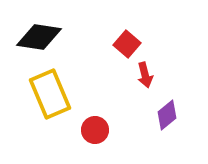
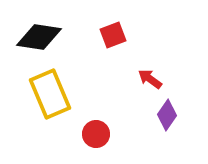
red square: moved 14 px left, 9 px up; rotated 28 degrees clockwise
red arrow: moved 5 px right, 4 px down; rotated 140 degrees clockwise
purple diamond: rotated 16 degrees counterclockwise
red circle: moved 1 px right, 4 px down
